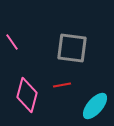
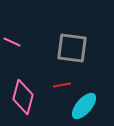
pink line: rotated 30 degrees counterclockwise
pink diamond: moved 4 px left, 2 px down
cyan ellipse: moved 11 px left
